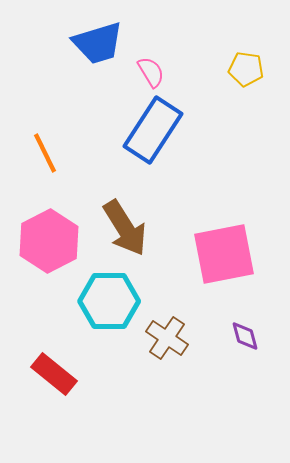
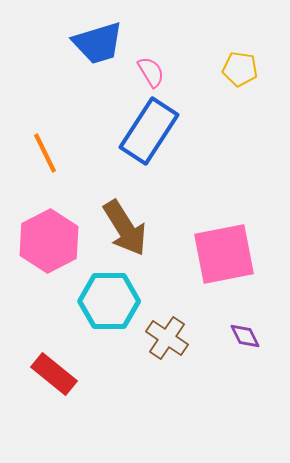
yellow pentagon: moved 6 px left
blue rectangle: moved 4 px left, 1 px down
purple diamond: rotated 12 degrees counterclockwise
